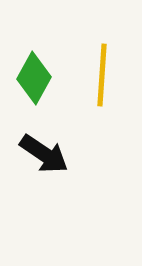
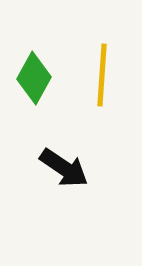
black arrow: moved 20 px right, 14 px down
